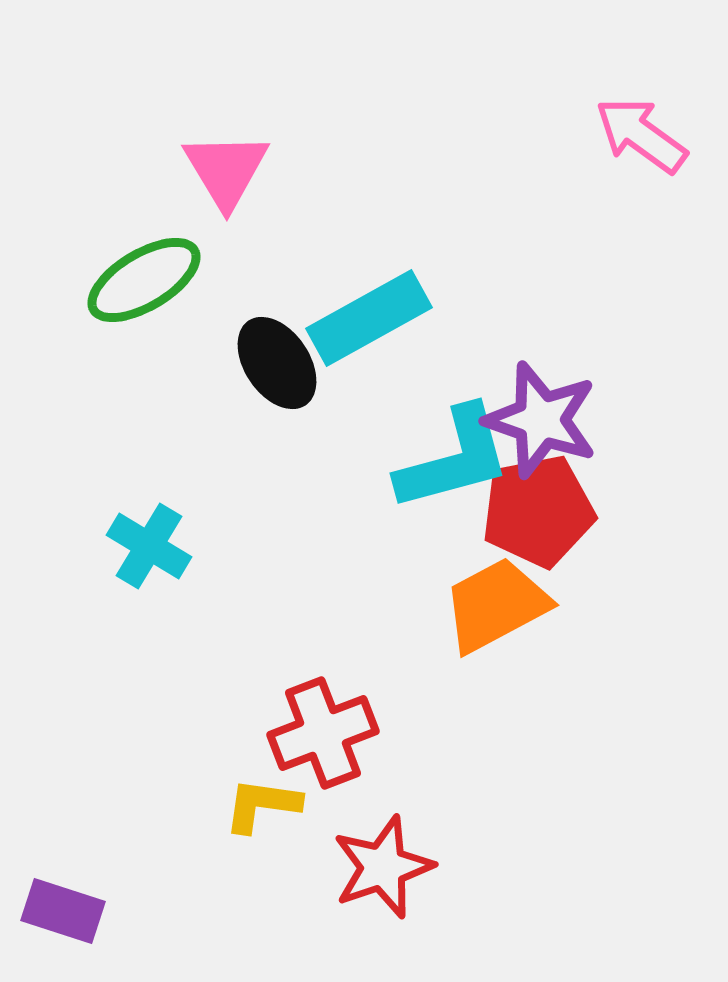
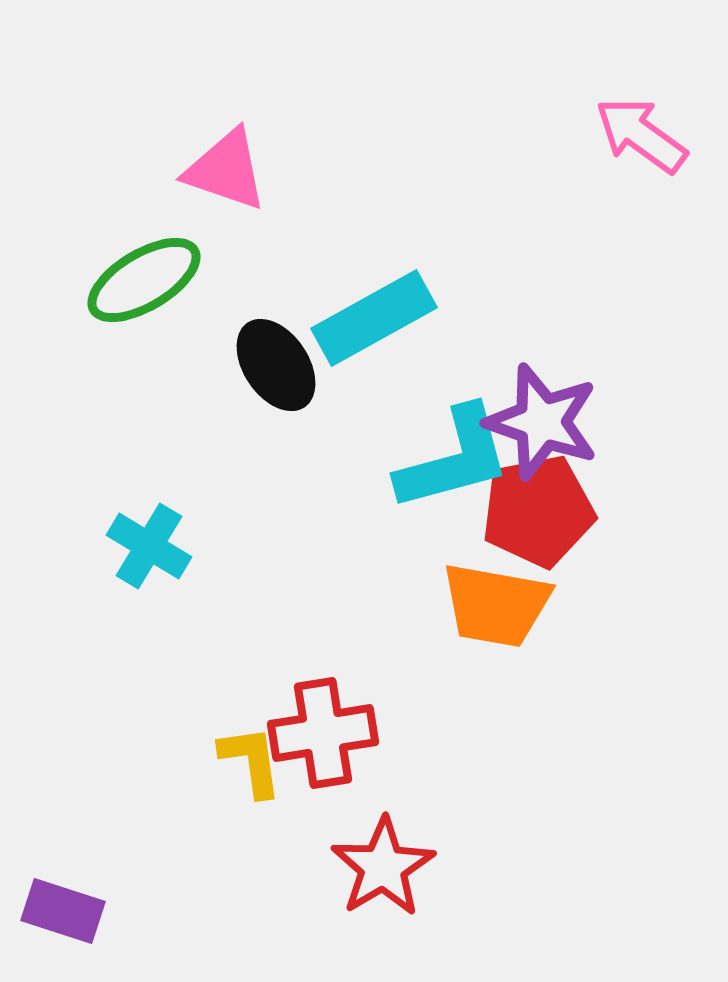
pink triangle: rotated 40 degrees counterclockwise
cyan rectangle: moved 5 px right
black ellipse: moved 1 px left, 2 px down
purple star: moved 1 px right, 2 px down
orange trapezoid: rotated 142 degrees counterclockwise
red cross: rotated 12 degrees clockwise
yellow L-shape: moved 11 px left, 44 px up; rotated 74 degrees clockwise
red star: rotated 12 degrees counterclockwise
